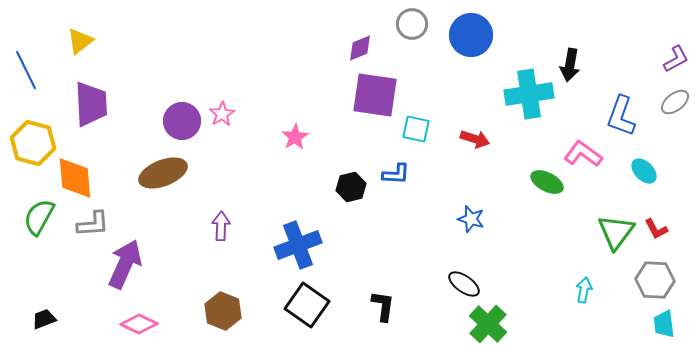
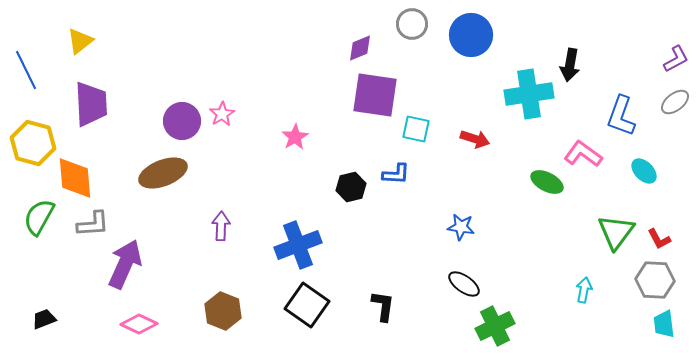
blue star at (471, 219): moved 10 px left, 8 px down; rotated 8 degrees counterclockwise
red L-shape at (656, 229): moved 3 px right, 10 px down
green cross at (488, 324): moved 7 px right, 2 px down; rotated 21 degrees clockwise
